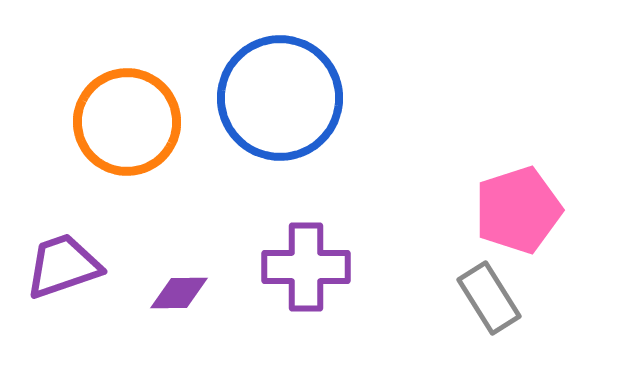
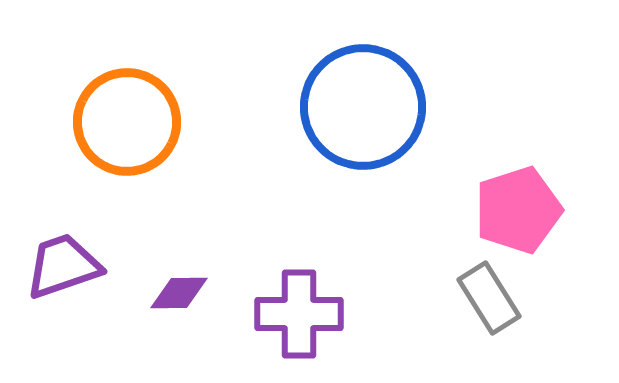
blue circle: moved 83 px right, 9 px down
purple cross: moved 7 px left, 47 px down
